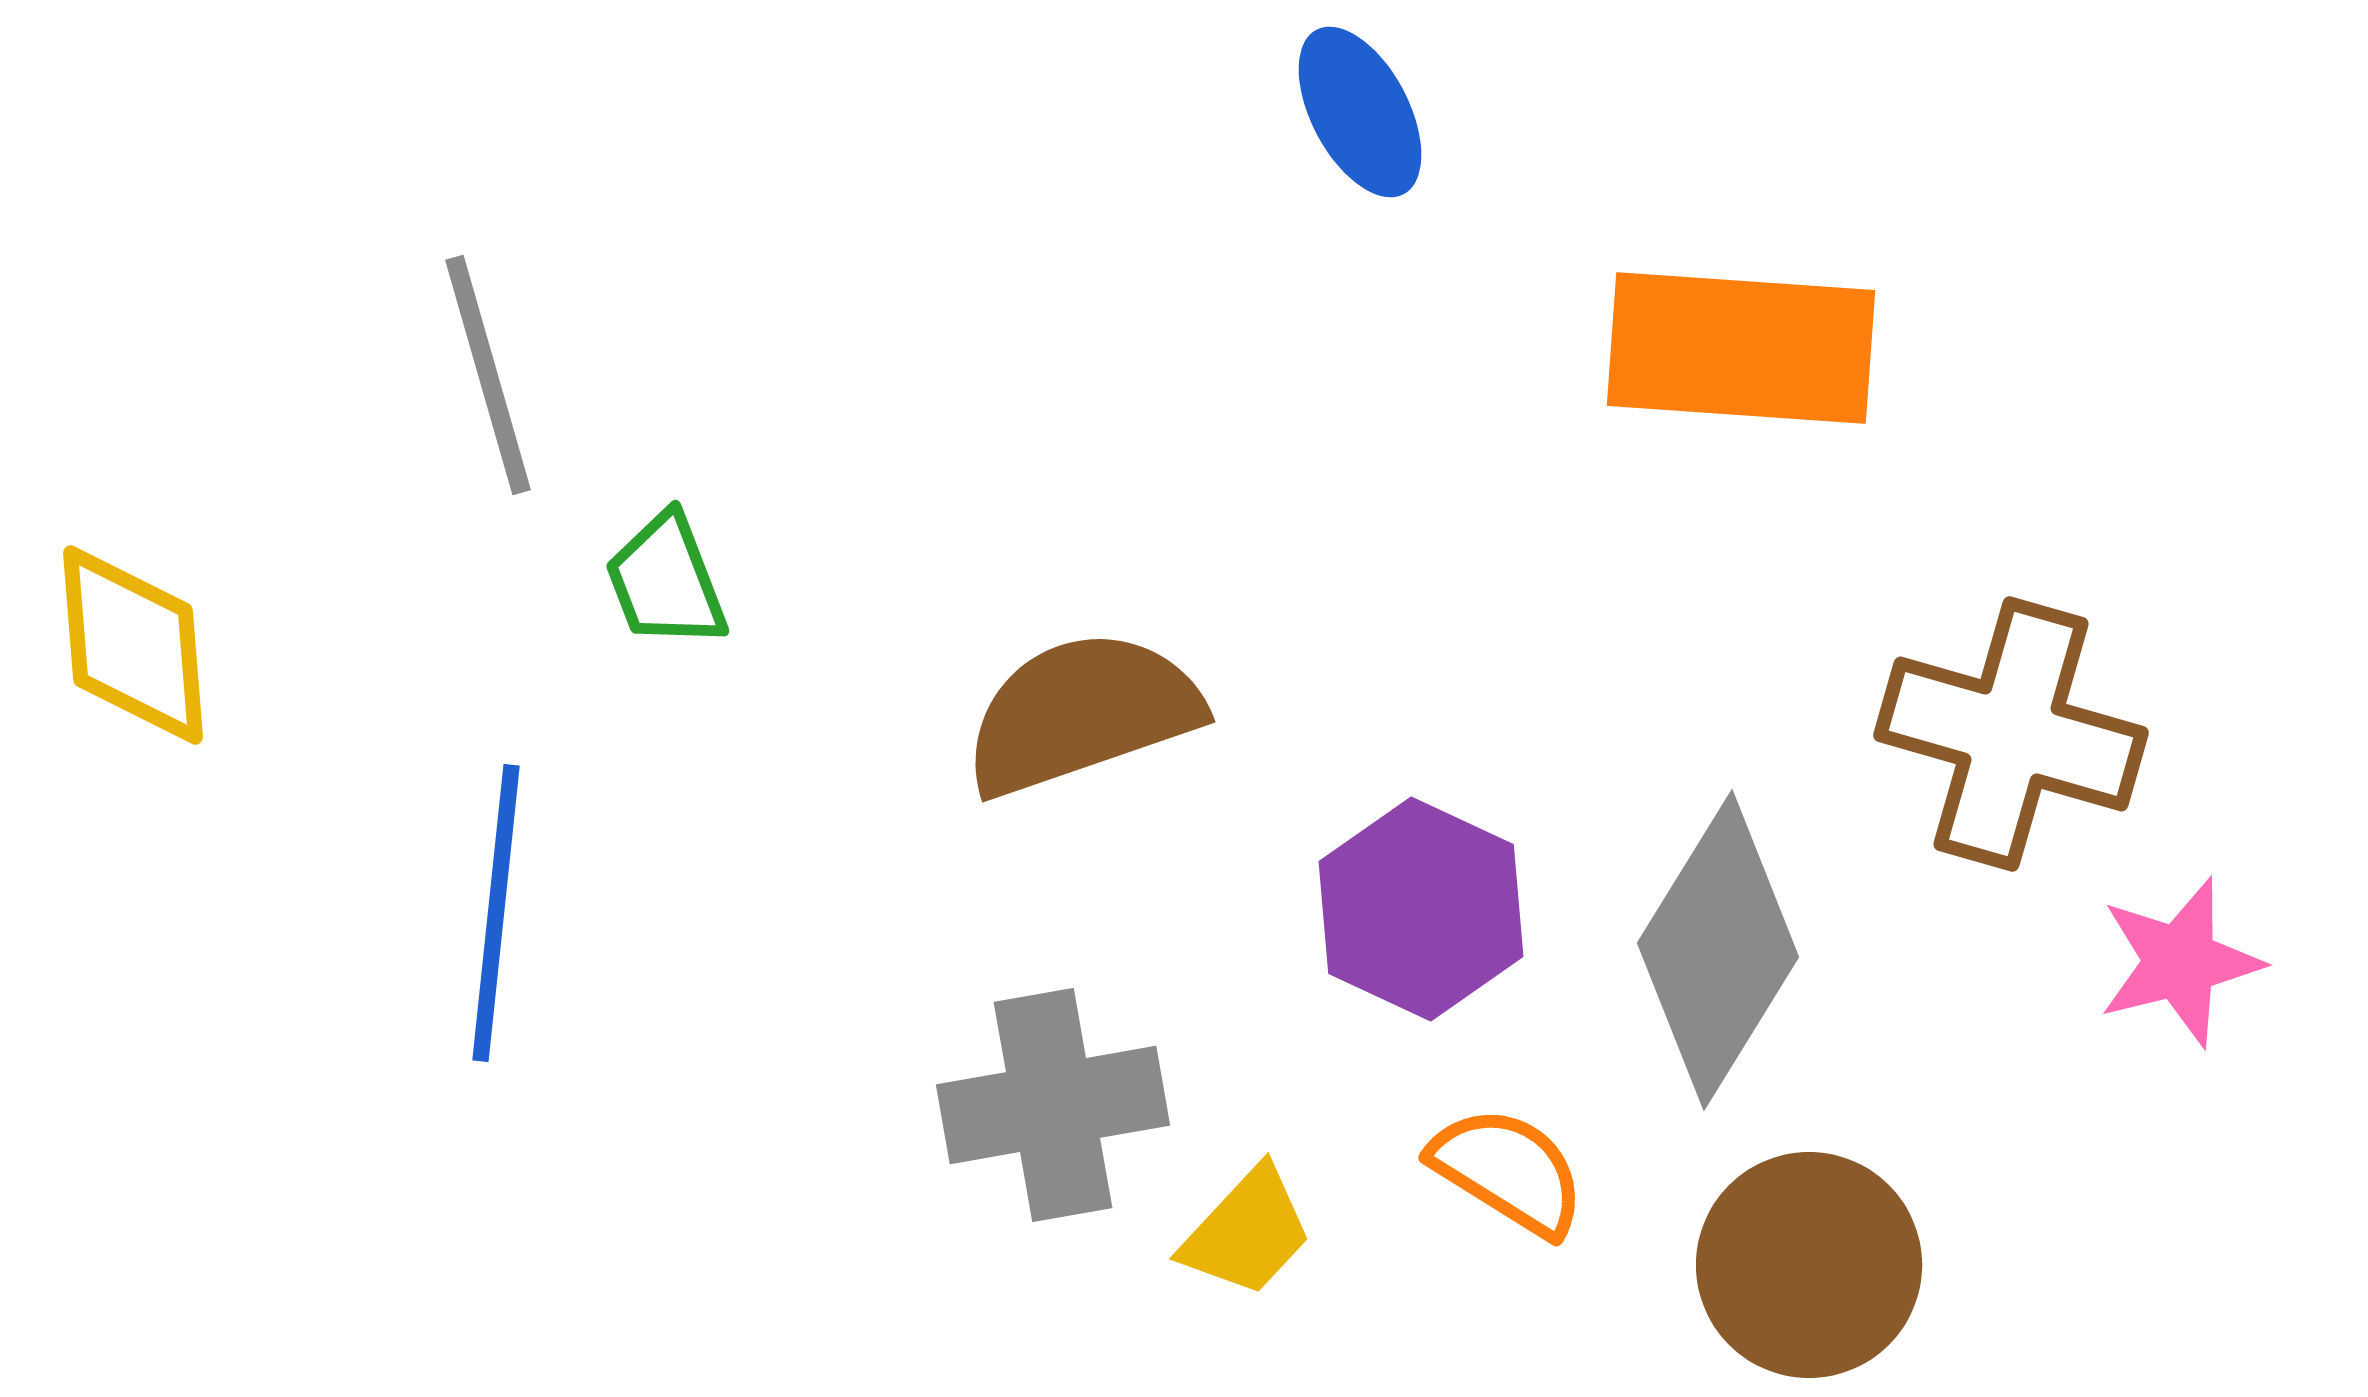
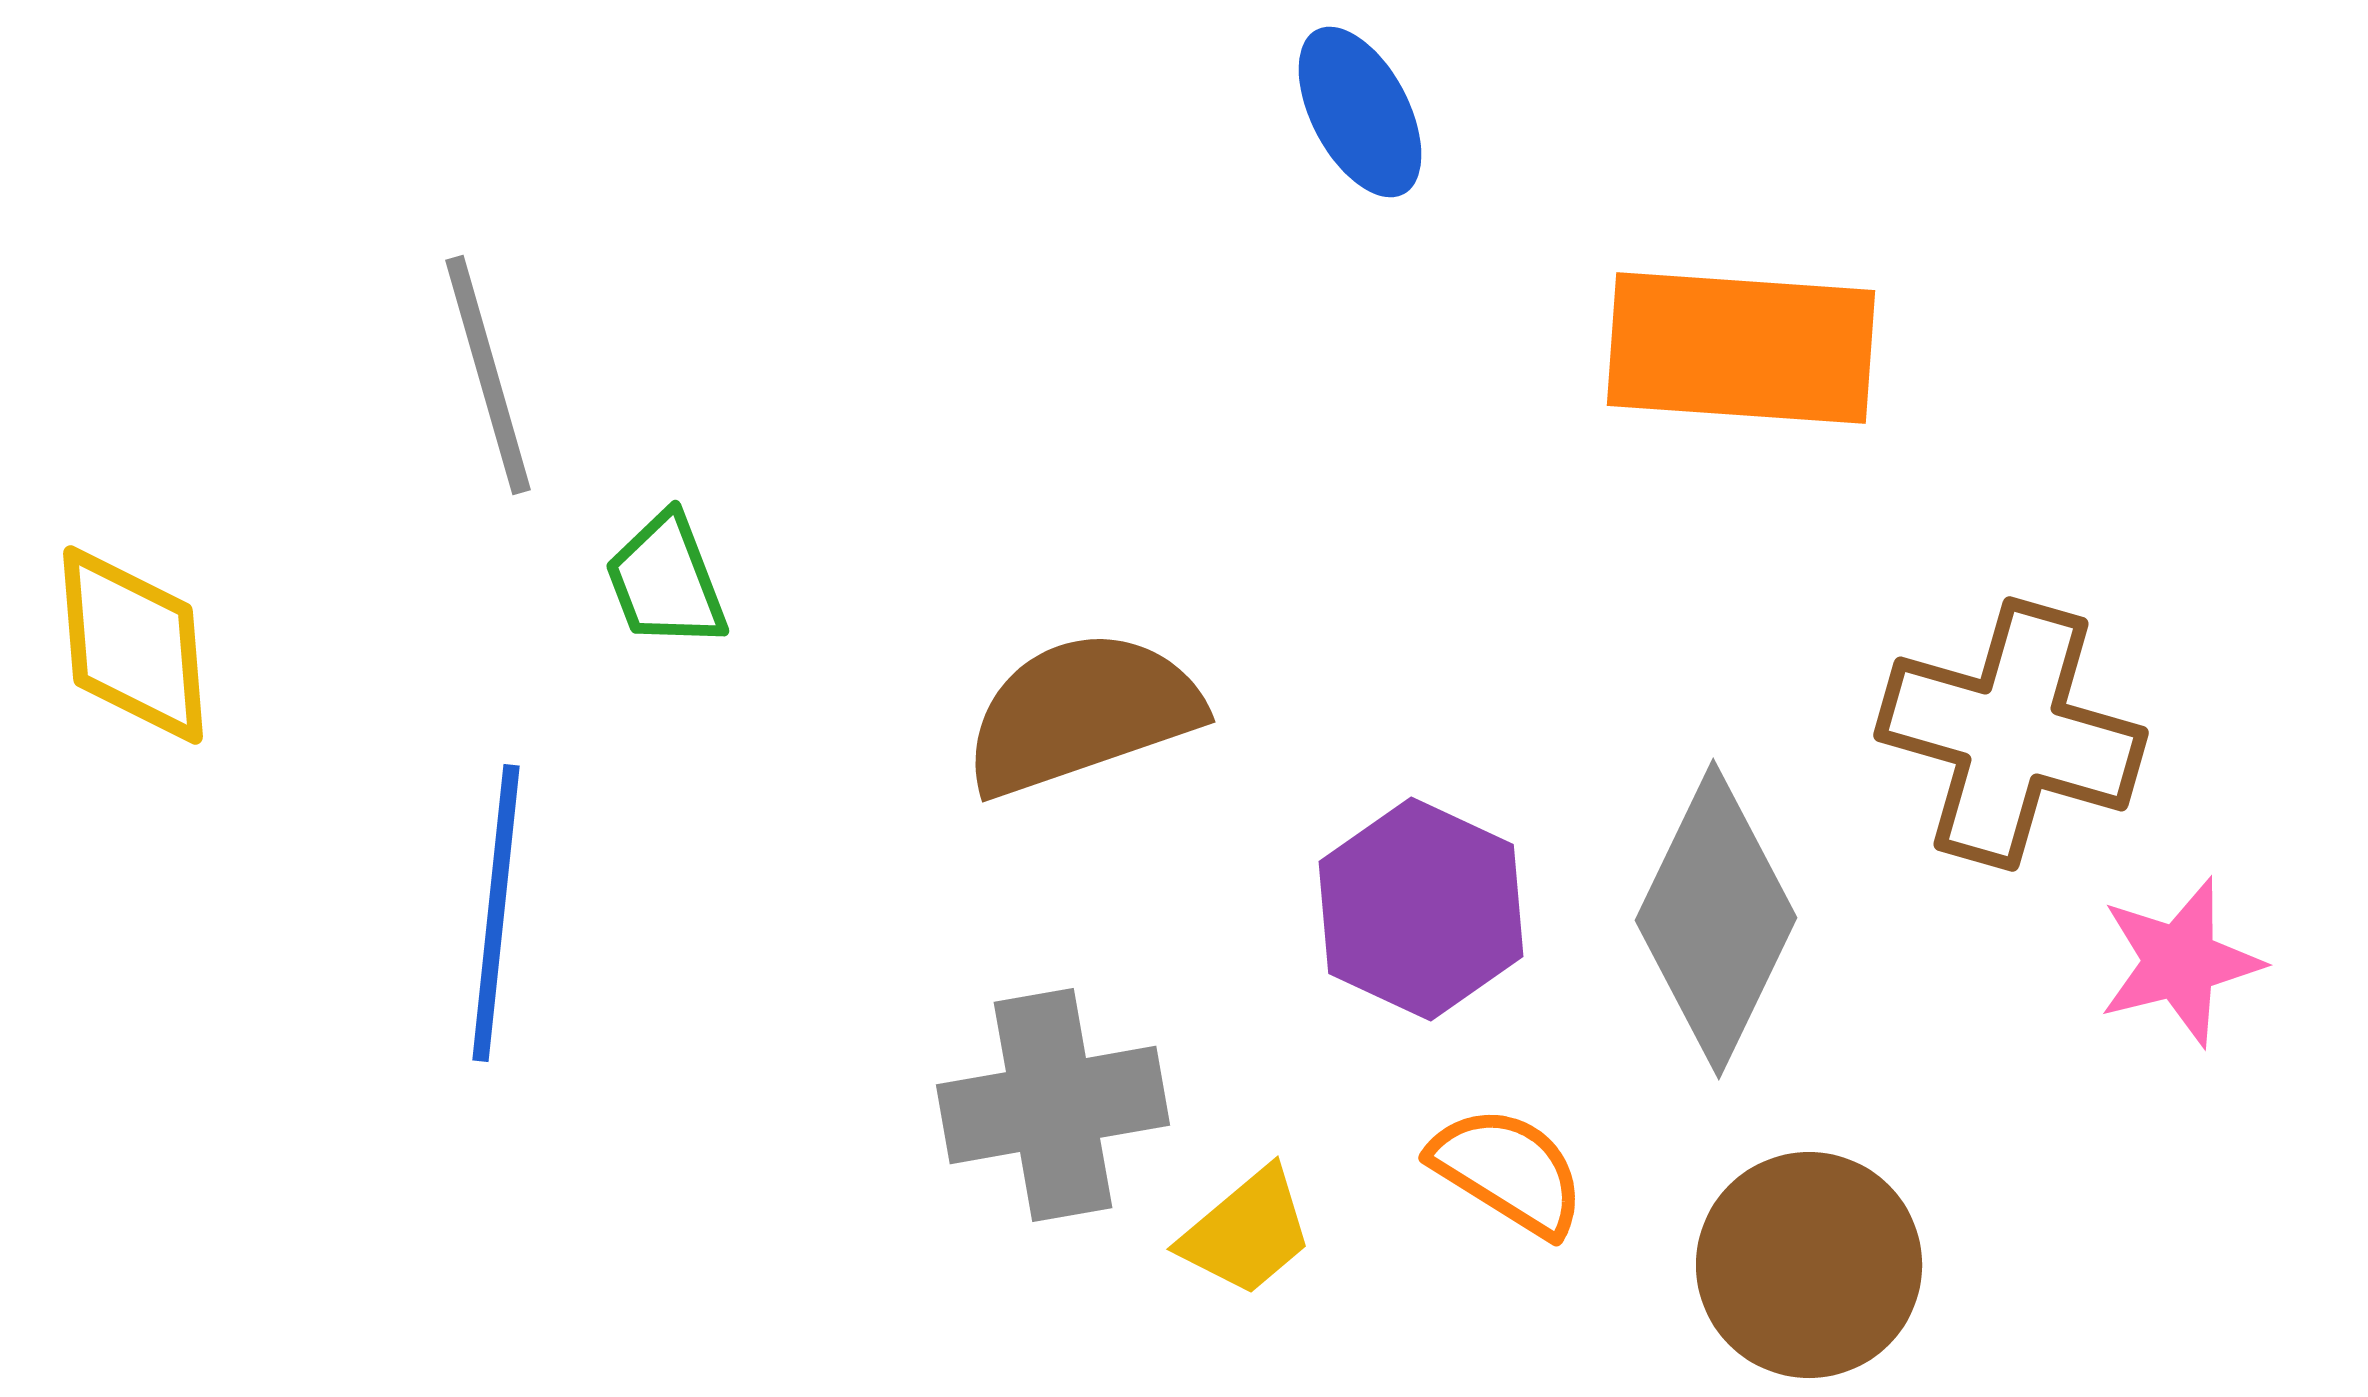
gray diamond: moved 2 px left, 31 px up; rotated 6 degrees counterclockwise
yellow trapezoid: rotated 7 degrees clockwise
